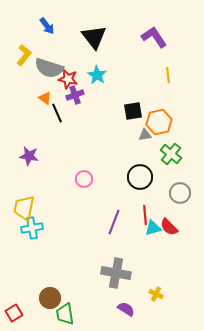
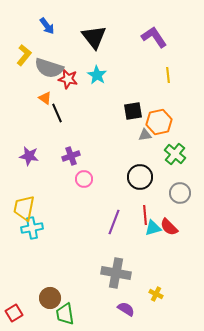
purple cross: moved 4 px left, 61 px down
green cross: moved 4 px right
